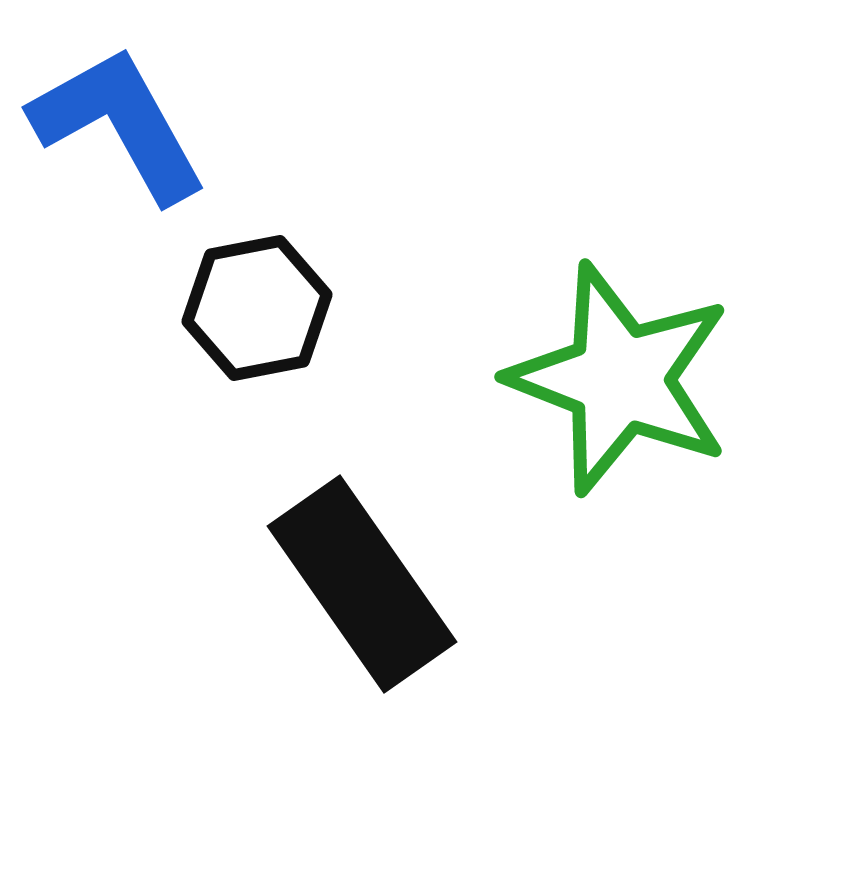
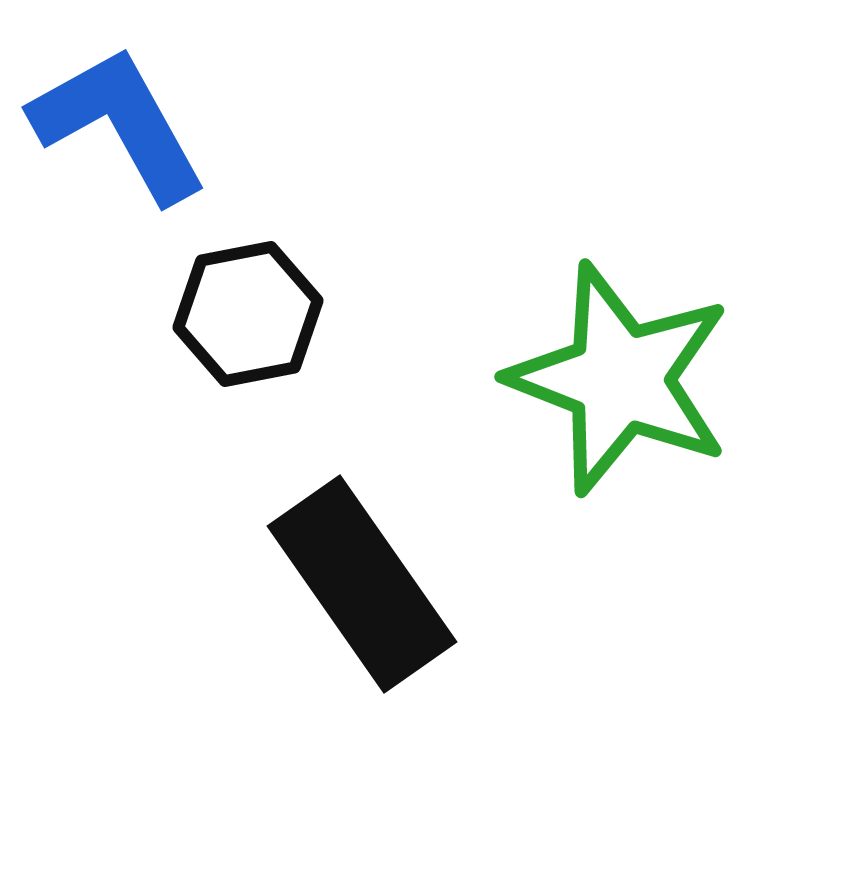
black hexagon: moved 9 px left, 6 px down
